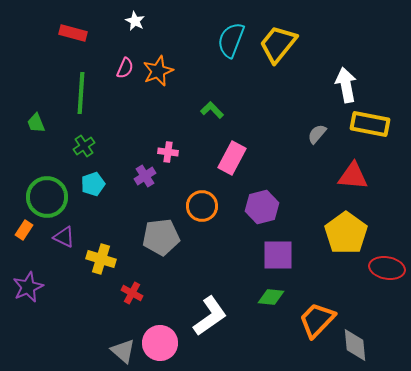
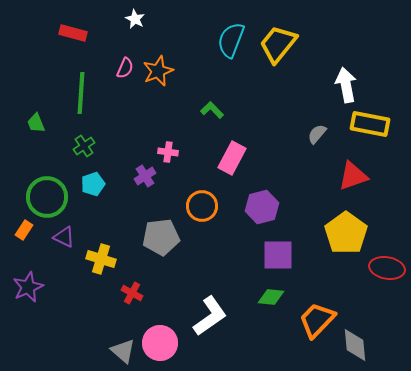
white star: moved 2 px up
red triangle: rotated 24 degrees counterclockwise
